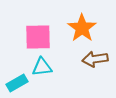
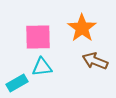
brown arrow: moved 2 px down; rotated 30 degrees clockwise
